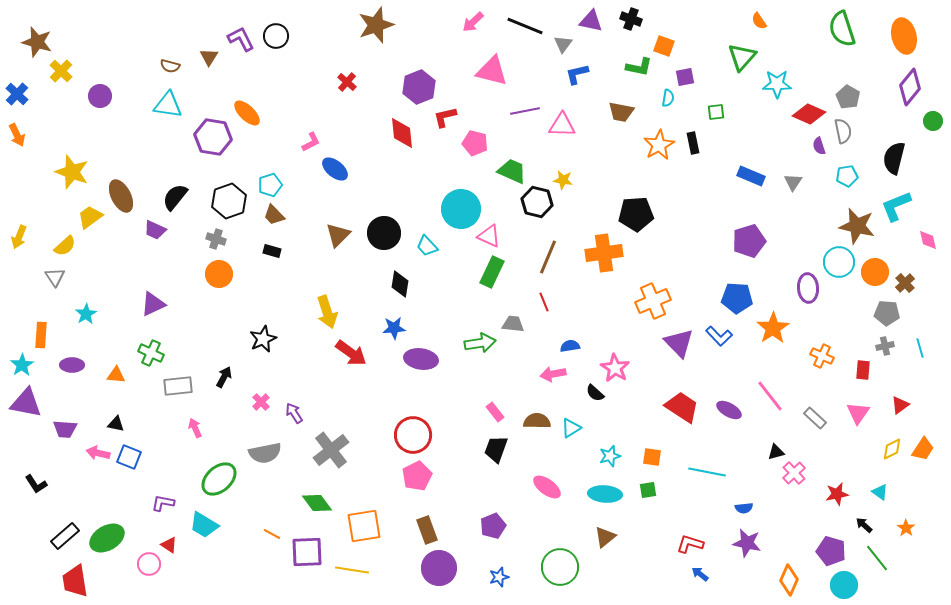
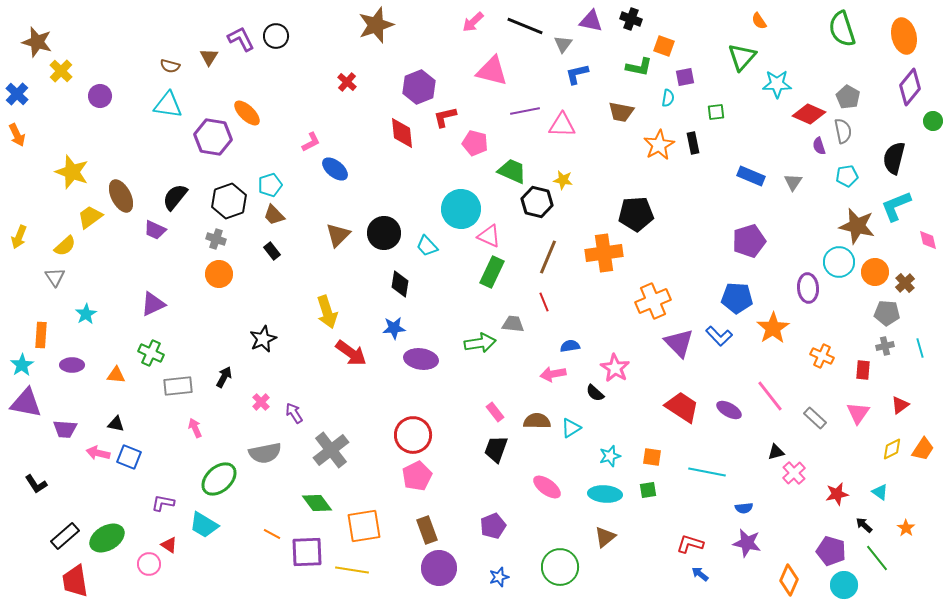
black rectangle at (272, 251): rotated 36 degrees clockwise
